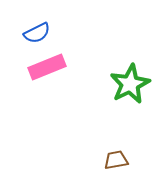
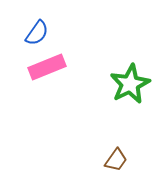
blue semicircle: rotated 28 degrees counterclockwise
brown trapezoid: rotated 135 degrees clockwise
